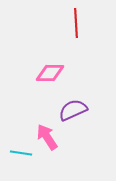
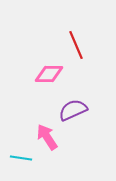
red line: moved 22 px down; rotated 20 degrees counterclockwise
pink diamond: moved 1 px left, 1 px down
cyan line: moved 5 px down
